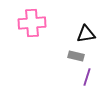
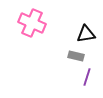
pink cross: rotated 28 degrees clockwise
